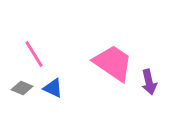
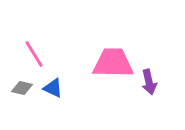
pink trapezoid: rotated 33 degrees counterclockwise
gray diamond: rotated 10 degrees counterclockwise
